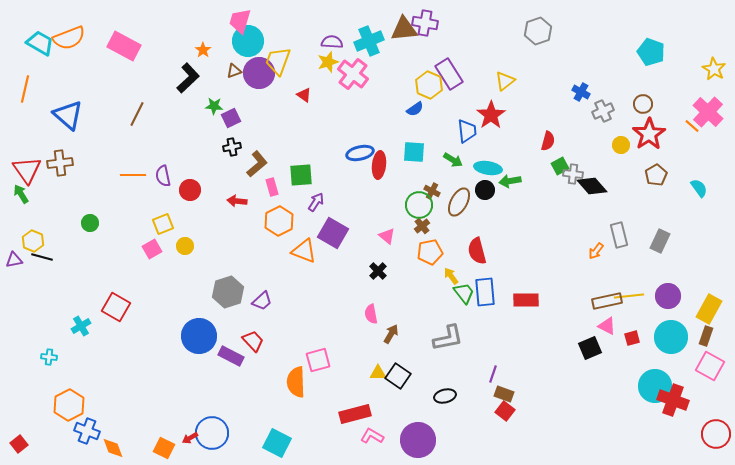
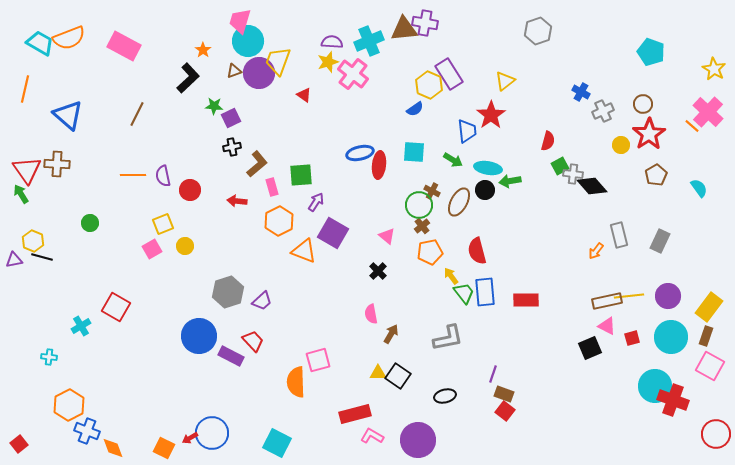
brown cross at (60, 163): moved 3 px left, 1 px down; rotated 10 degrees clockwise
yellow rectangle at (709, 309): moved 2 px up; rotated 8 degrees clockwise
